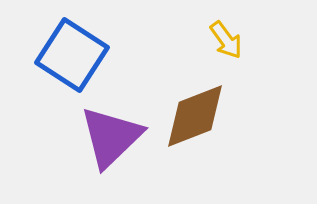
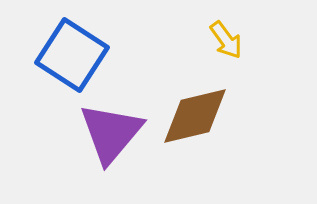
brown diamond: rotated 8 degrees clockwise
purple triangle: moved 4 px up; rotated 6 degrees counterclockwise
